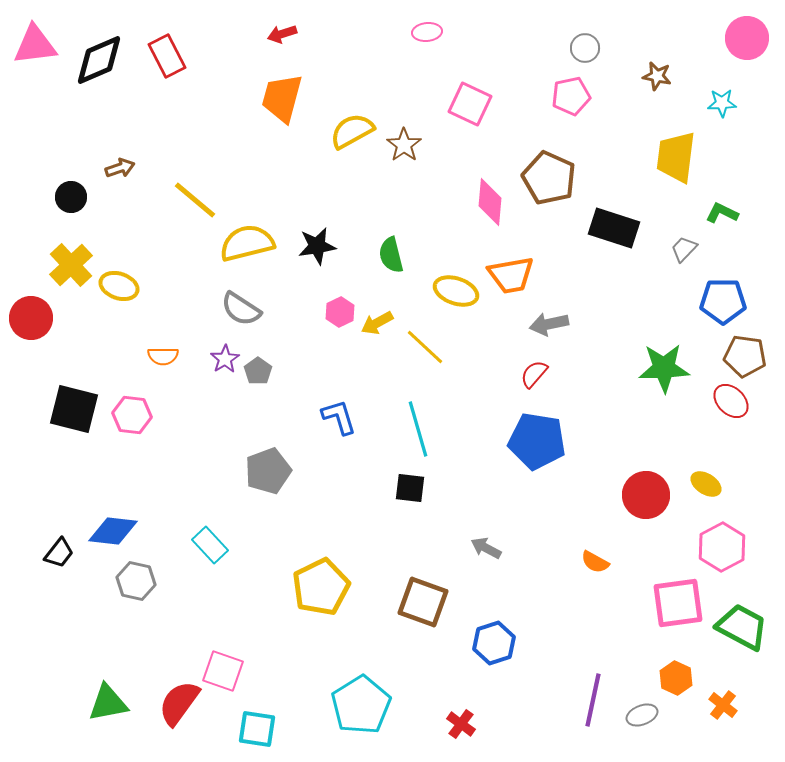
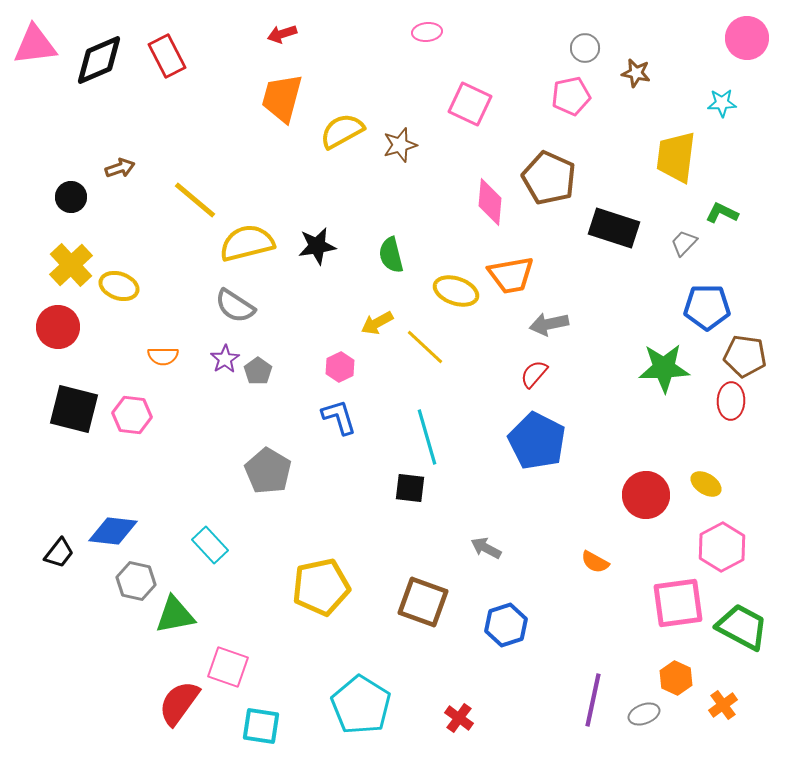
brown star at (657, 76): moved 21 px left, 3 px up
yellow semicircle at (352, 131): moved 10 px left
brown star at (404, 145): moved 4 px left; rotated 20 degrees clockwise
gray trapezoid at (684, 249): moved 6 px up
blue pentagon at (723, 301): moved 16 px left, 6 px down
gray semicircle at (241, 309): moved 6 px left, 3 px up
pink hexagon at (340, 312): moved 55 px down
red circle at (31, 318): moved 27 px right, 9 px down
red ellipse at (731, 401): rotated 48 degrees clockwise
cyan line at (418, 429): moved 9 px right, 8 px down
blue pentagon at (537, 441): rotated 18 degrees clockwise
gray pentagon at (268, 471): rotated 21 degrees counterclockwise
yellow pentagon at (321, 587): rotated 14 degrees clockwise
blue hexagon at (494, 643): moved 12 px right, 18 px up
pink square at (223, 671): moved 5 px right, 4 px up
green triangle at (108, 703): moved 67 px right, 88 px up
cyan pentagon at (361, 705): rotated 8 degrees counterclockwise
orange cross at (723, 705): rotated 16 degrees clockwise
gray ellipse at (642, 715): moved 2 px right, 1 px up
red cross at (461, 724): moved 2 px left, 6 px up
cyan square at (257, 729): moved 4 px right, 3 px up
